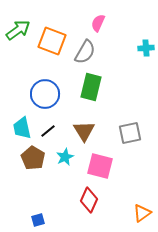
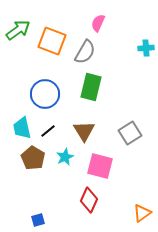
gray square: rotated 20 degrees counterclockwise
